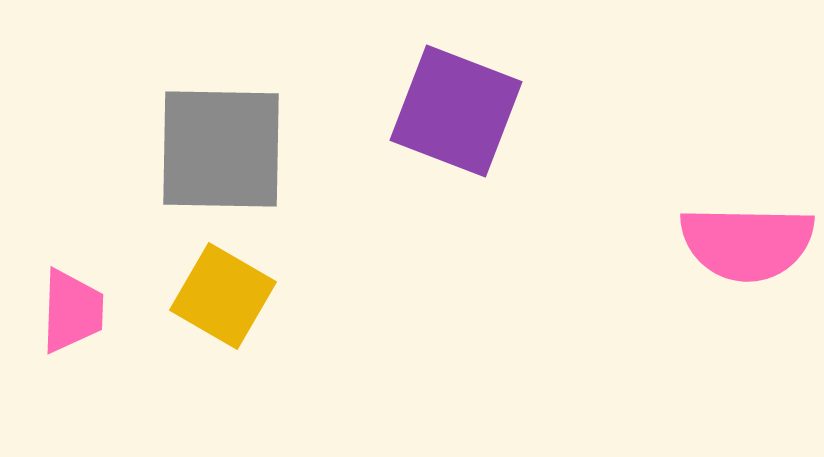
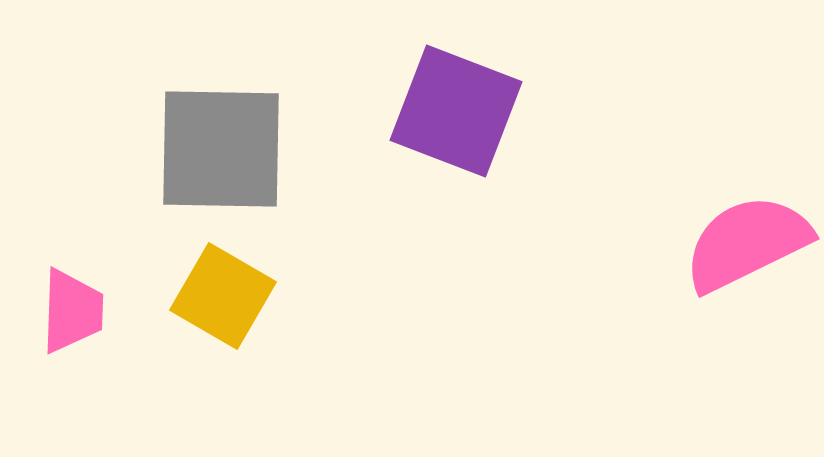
pink semicircle: rotated 153 degrees clockwise
